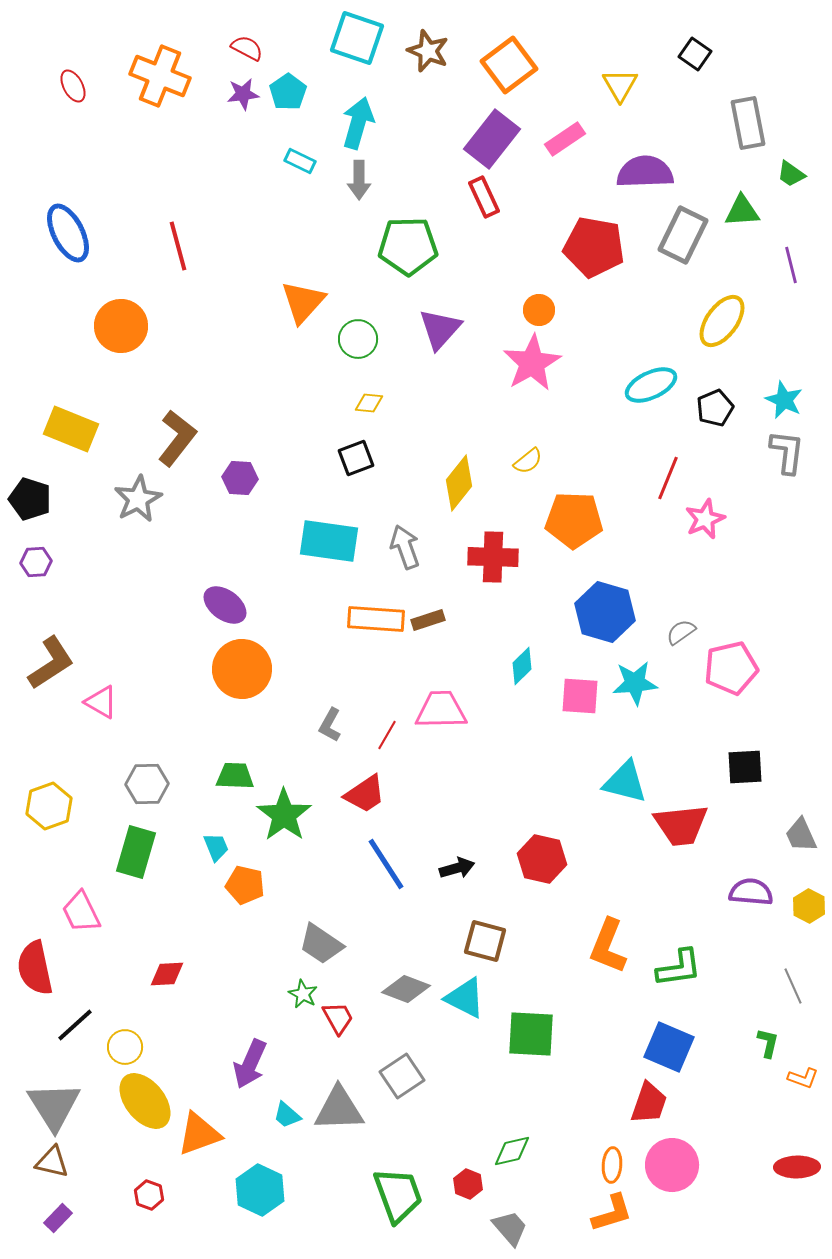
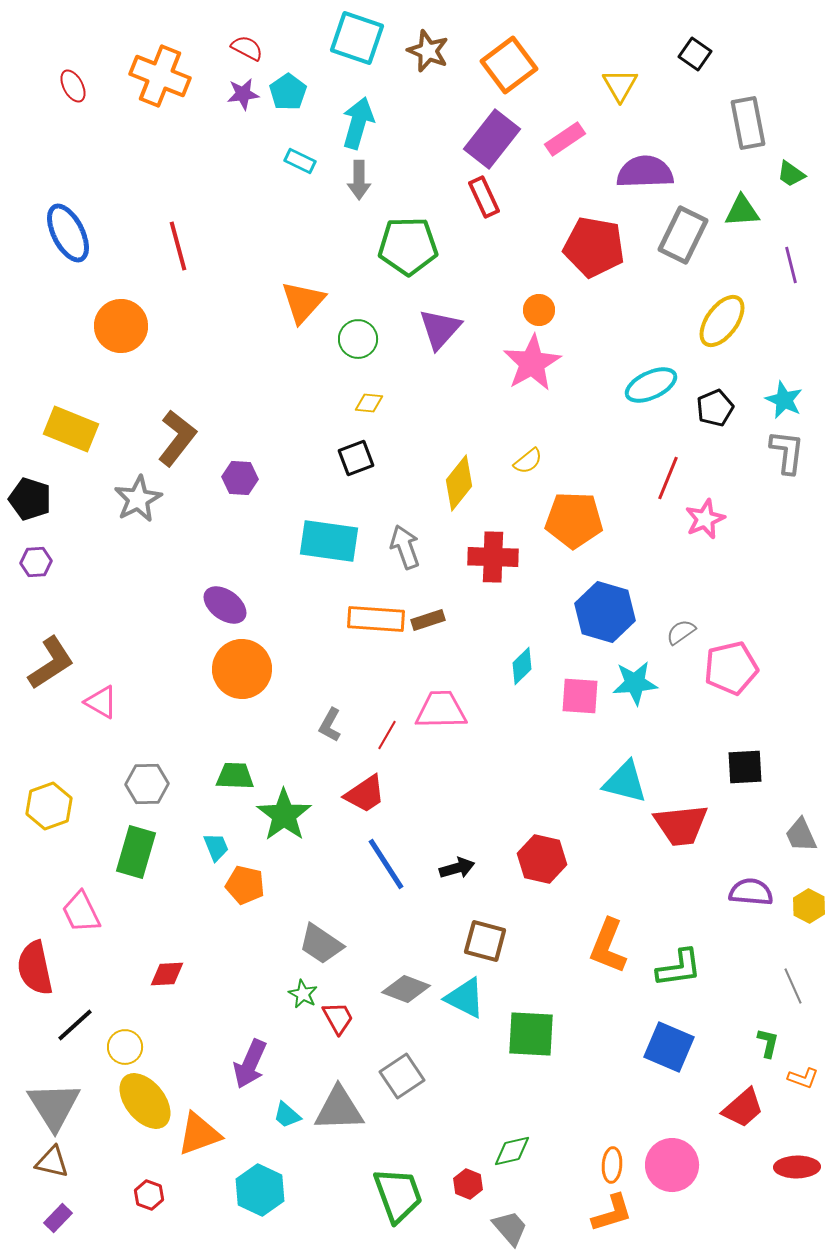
red trapezoid at (649, 1103): moved 94 px right, 5 px down; rotated 30 degrees clockwise
